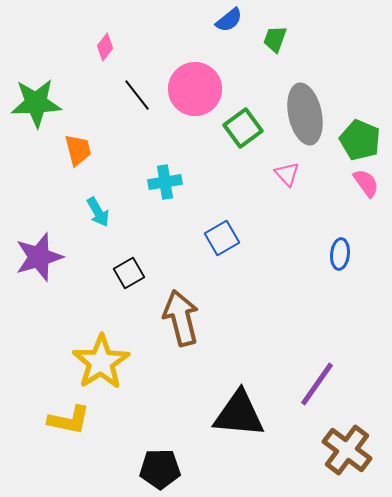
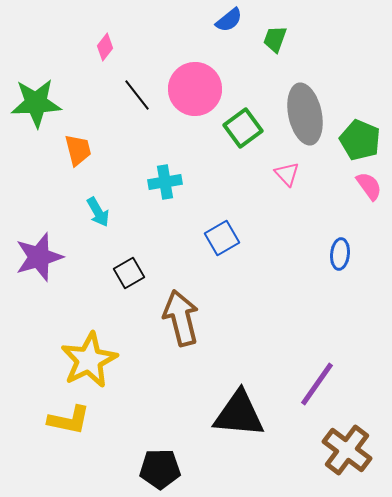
pink semicircle: moved 3 px right, 3 px down
yellow star: moved 12 px left, 2 px up; rotated 6 degrees clockwise
